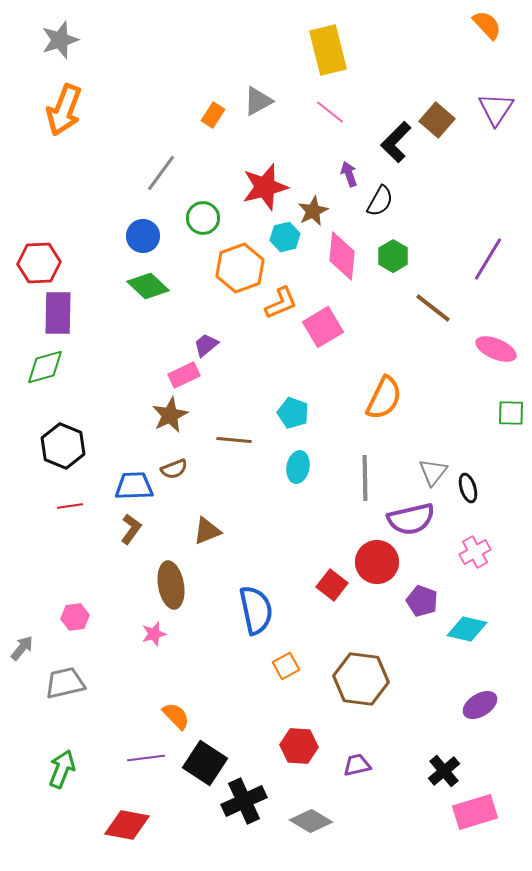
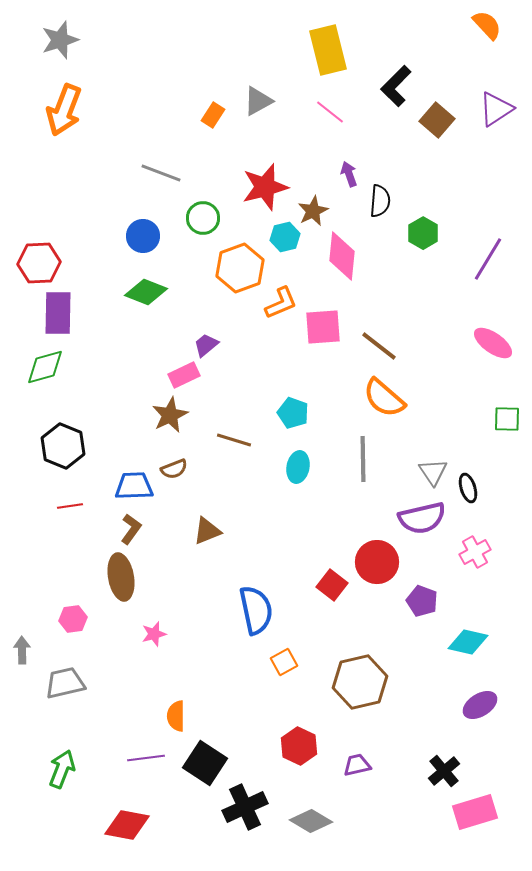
purple triangle at (496, 109): rotated 24 degrees clockwise
black L-shape at (396, 142): moved 56 px up
gray line at (161, 173): rotated 75 degrees clockwise
black semicircle at (380, 201): rotated 24 degrees counterclockwise
green hexagon at (393, 256): moved 30 px right, 23 px up
green diamond at (148, 286): moved 2 px left, 6 px down; rotated 21 degrees counterclockwise
brown line at (433, 308): moved 54 px left, 38 px down
pink square at (323, 327): rotated 27 degrees clockwise
pink ellipse at (496, 349): moved 3 px left, 6 px up; rotated 12 degrees clockwise
orange semicircle at (384, 398): rotated 105 degrees clockwise
green square at (511, 413): moved 4 px left, 6 px down
brown line at (234, 440): rotated 12 degrees clockwise
gray triangle at (433, 472): rotated 12 degrees counterclockwise
gray line at (365, 478): moved 2 px left, 19 px up
purple semicircle at (411, 519): moved 11 px right, 1 px up
brown ellipse at (171, 585): moved 50 px left, 8 px up
pink hexagon at (75, 617): moved 2 px left, 2 px down
cyan diamond at (467, 629): moved 1 px right, 13 px down
gray arrow at (22, 648): moved 2 px down; rotated 40 degrees counterclockwise
orange square at (286, 666): moved 2 px left, 4 px up
brown hexagon at (361, 679): moved 1 px left, 3 px down; rotated 20 degrees counterclockwise
orange semicircle at (176, 716): rotated 136 degrees counterclockwise
red hexagon at (299, 746): rotated 21 degrees clockwise
black cross at (244, 801): moved 1 px right, 6 px down
